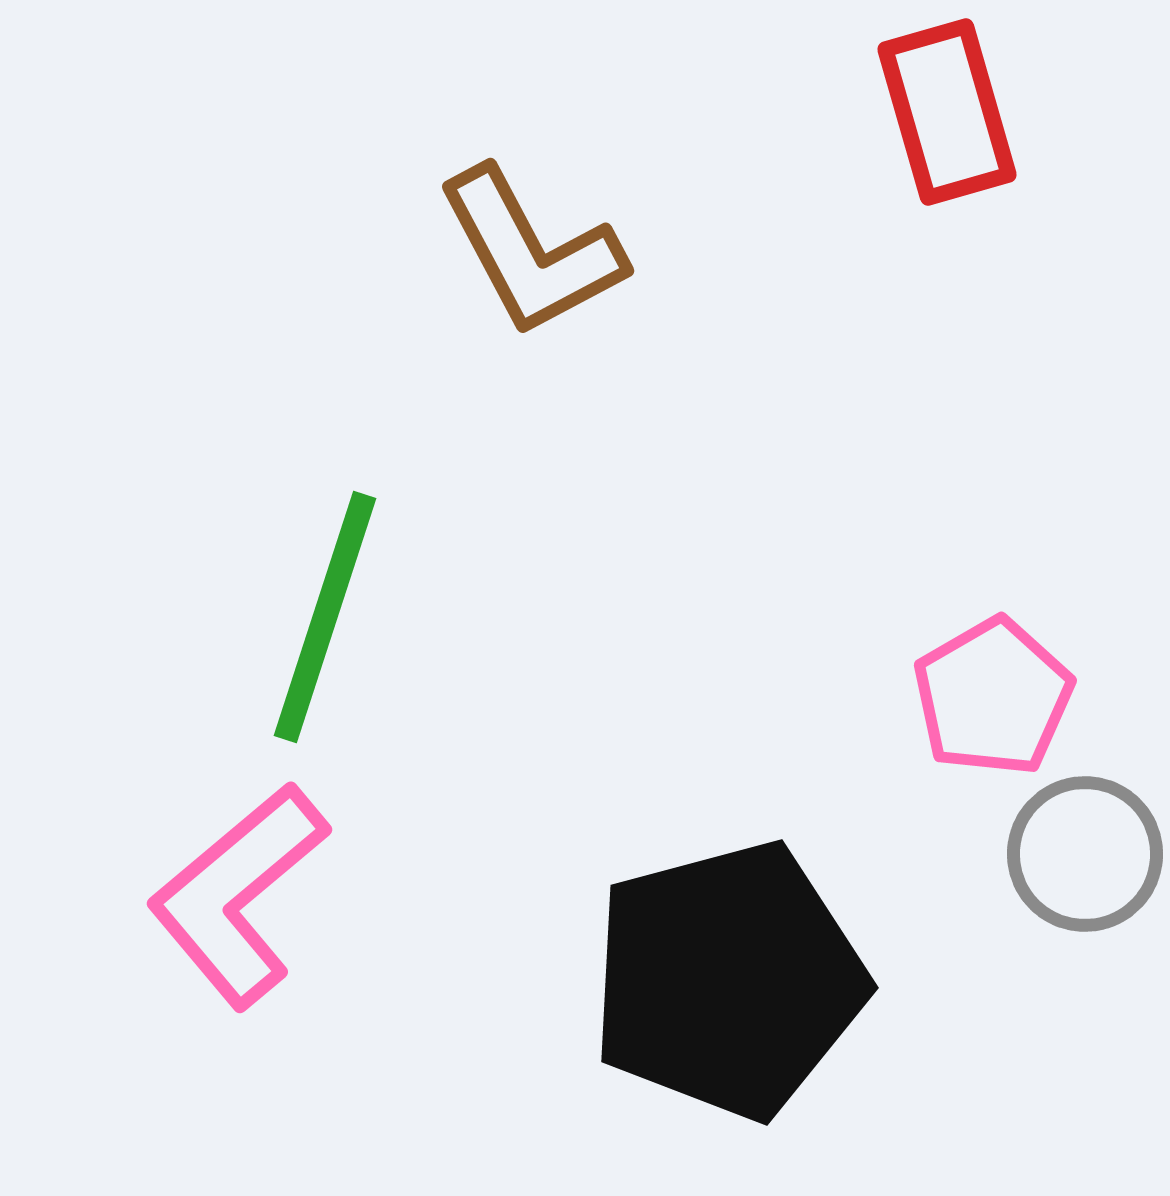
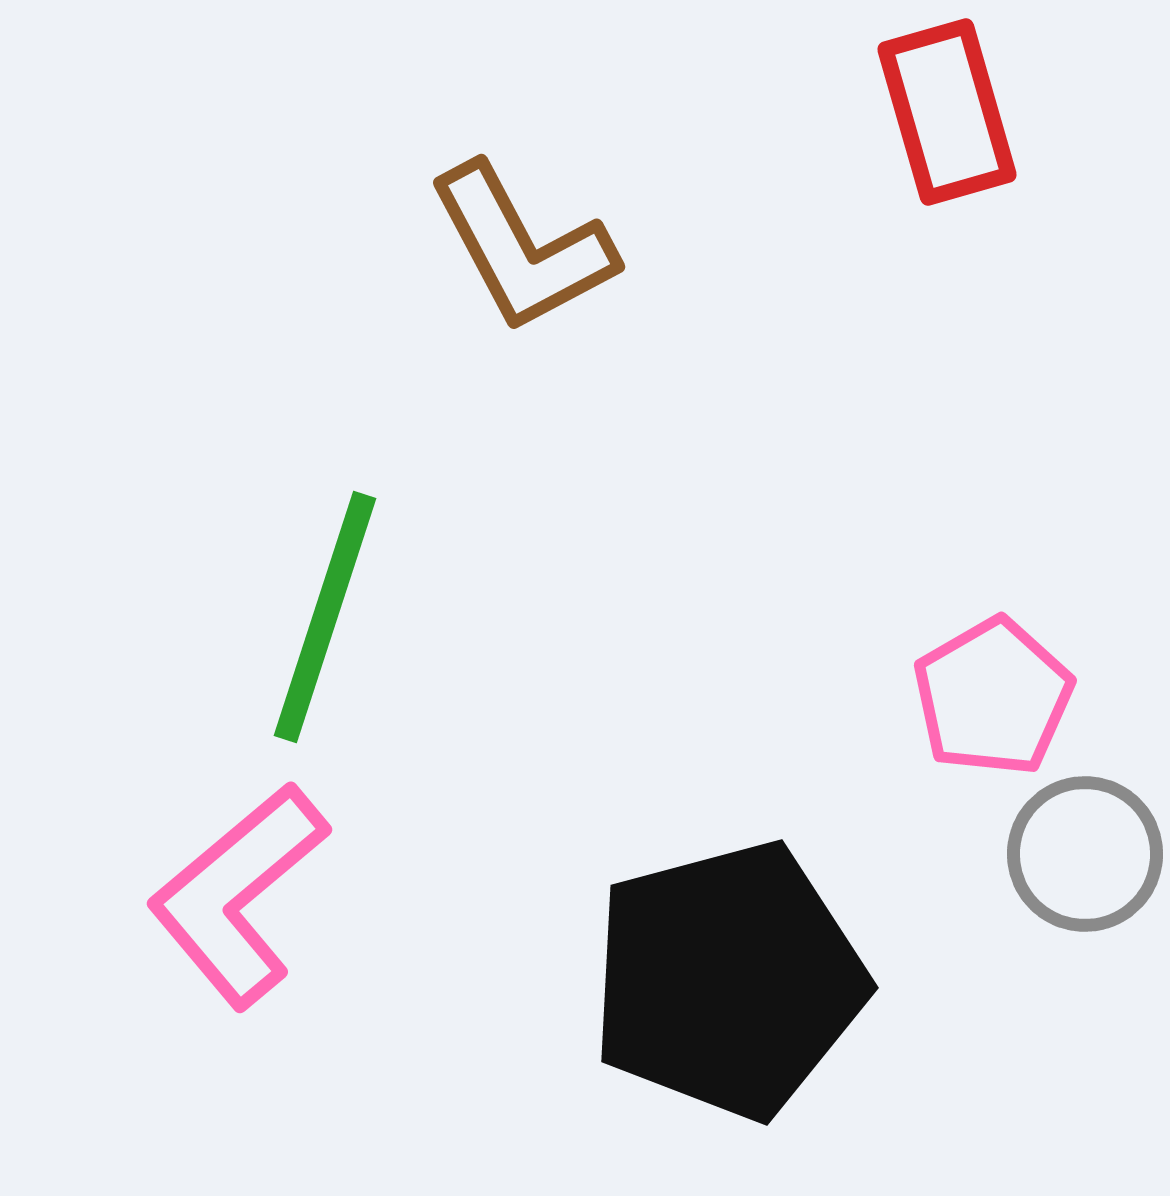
brown L-shape: moved 9 px left, 4 px up
